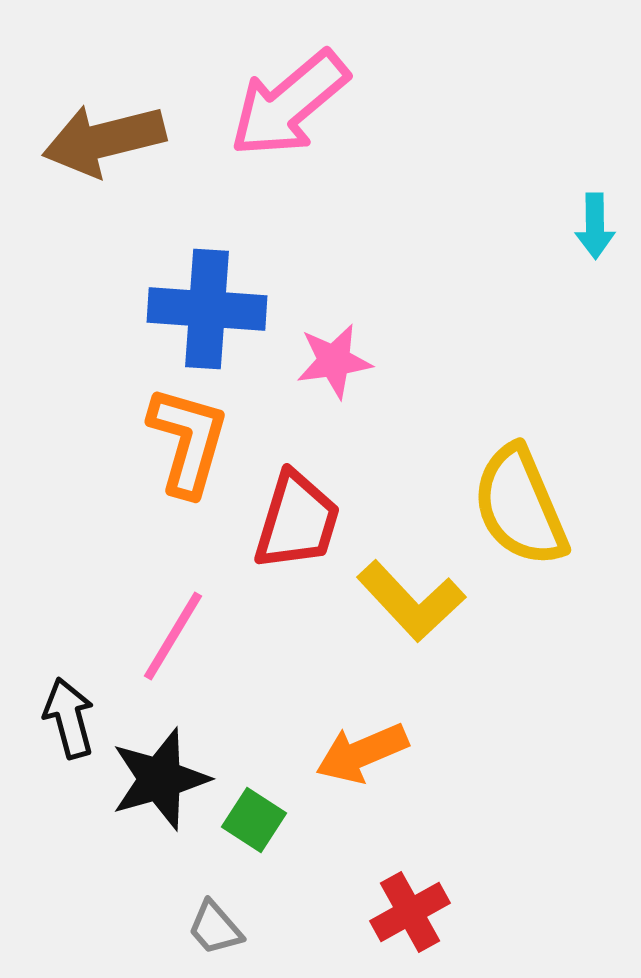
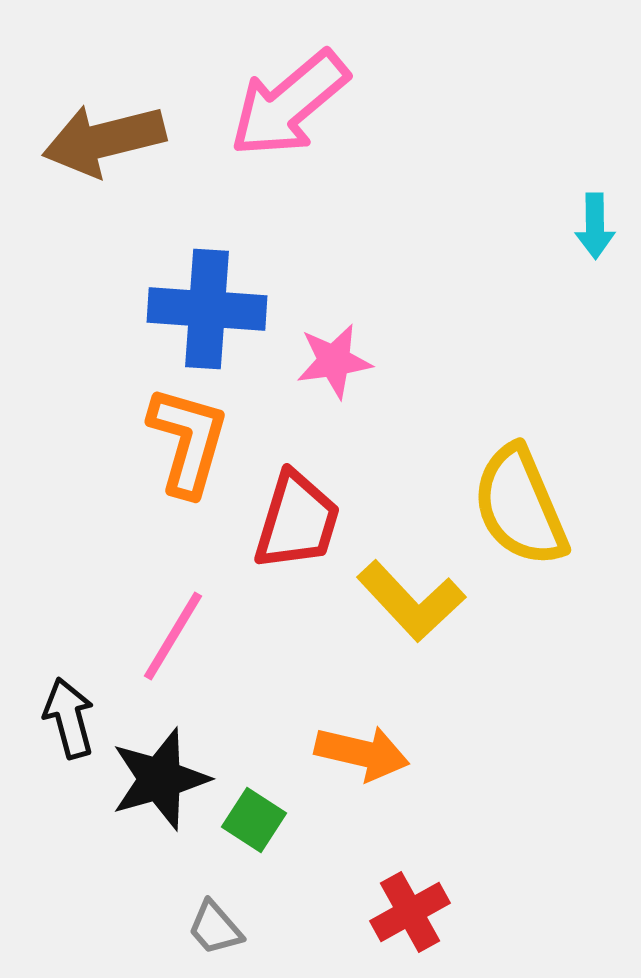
orange arrow: rotated 144 degrees counterclockwise
